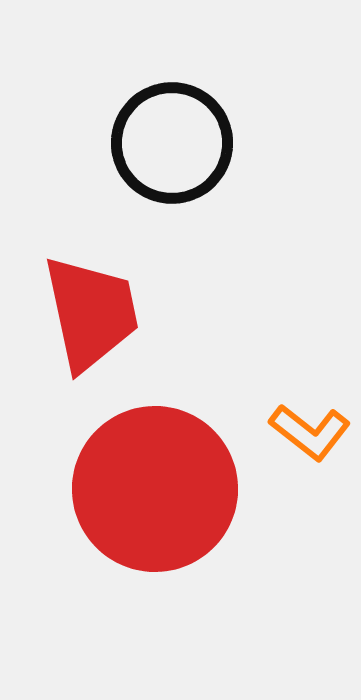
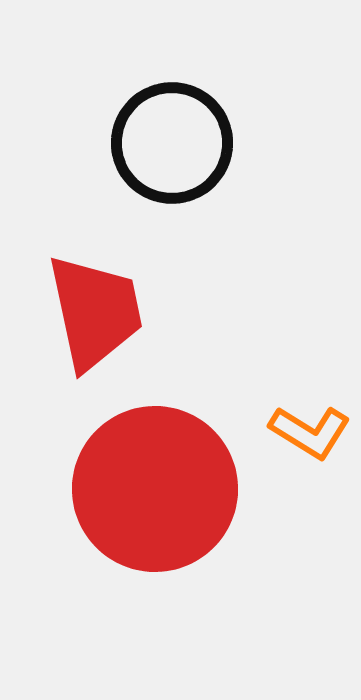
red trapezoid: moved 4 px right, 1 px up
orange L-shape: rotated 6 degrees counterclockwise
